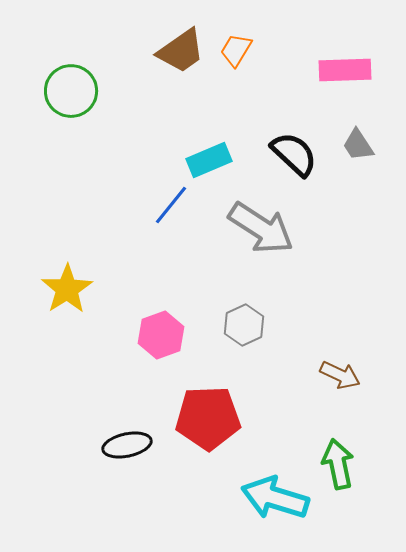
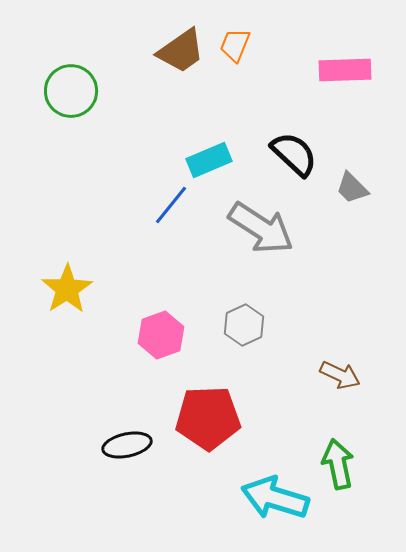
orange trapezoid: moved 1 px left, 5 px up; rotated 9 degrees counterclockwise
gray trapezoid: moved 6 px left, 43 px down; rotated 12 degrees counterclockwise
